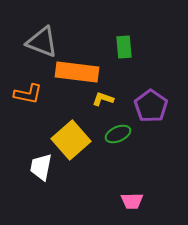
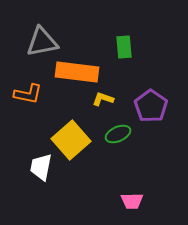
gray triangle: rotated 32 degrees counterclockwise
